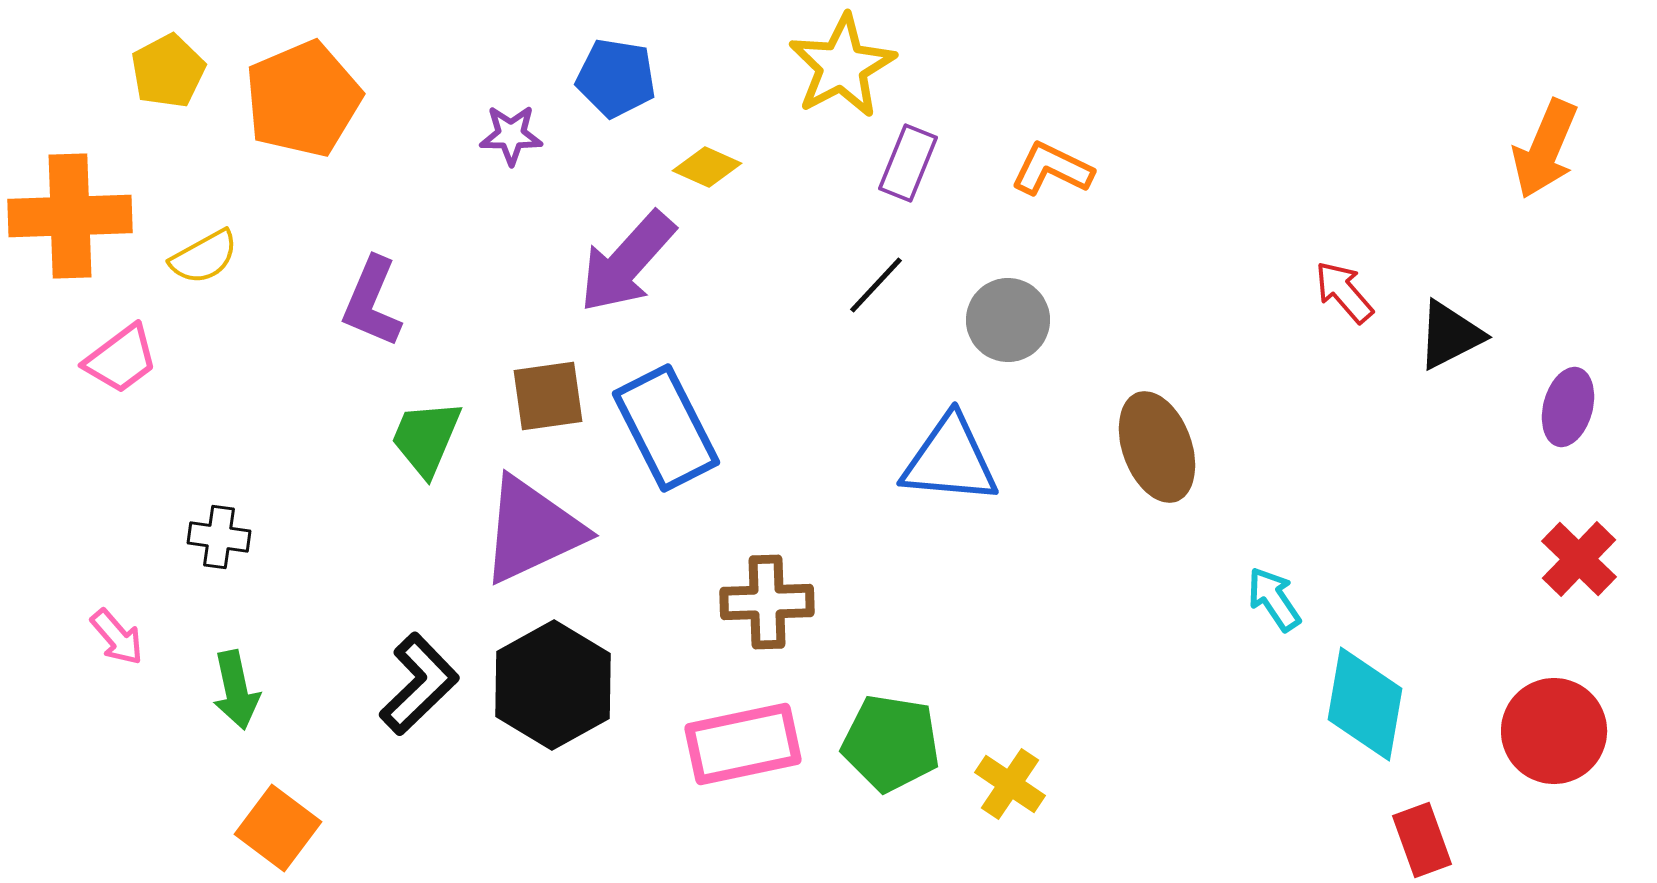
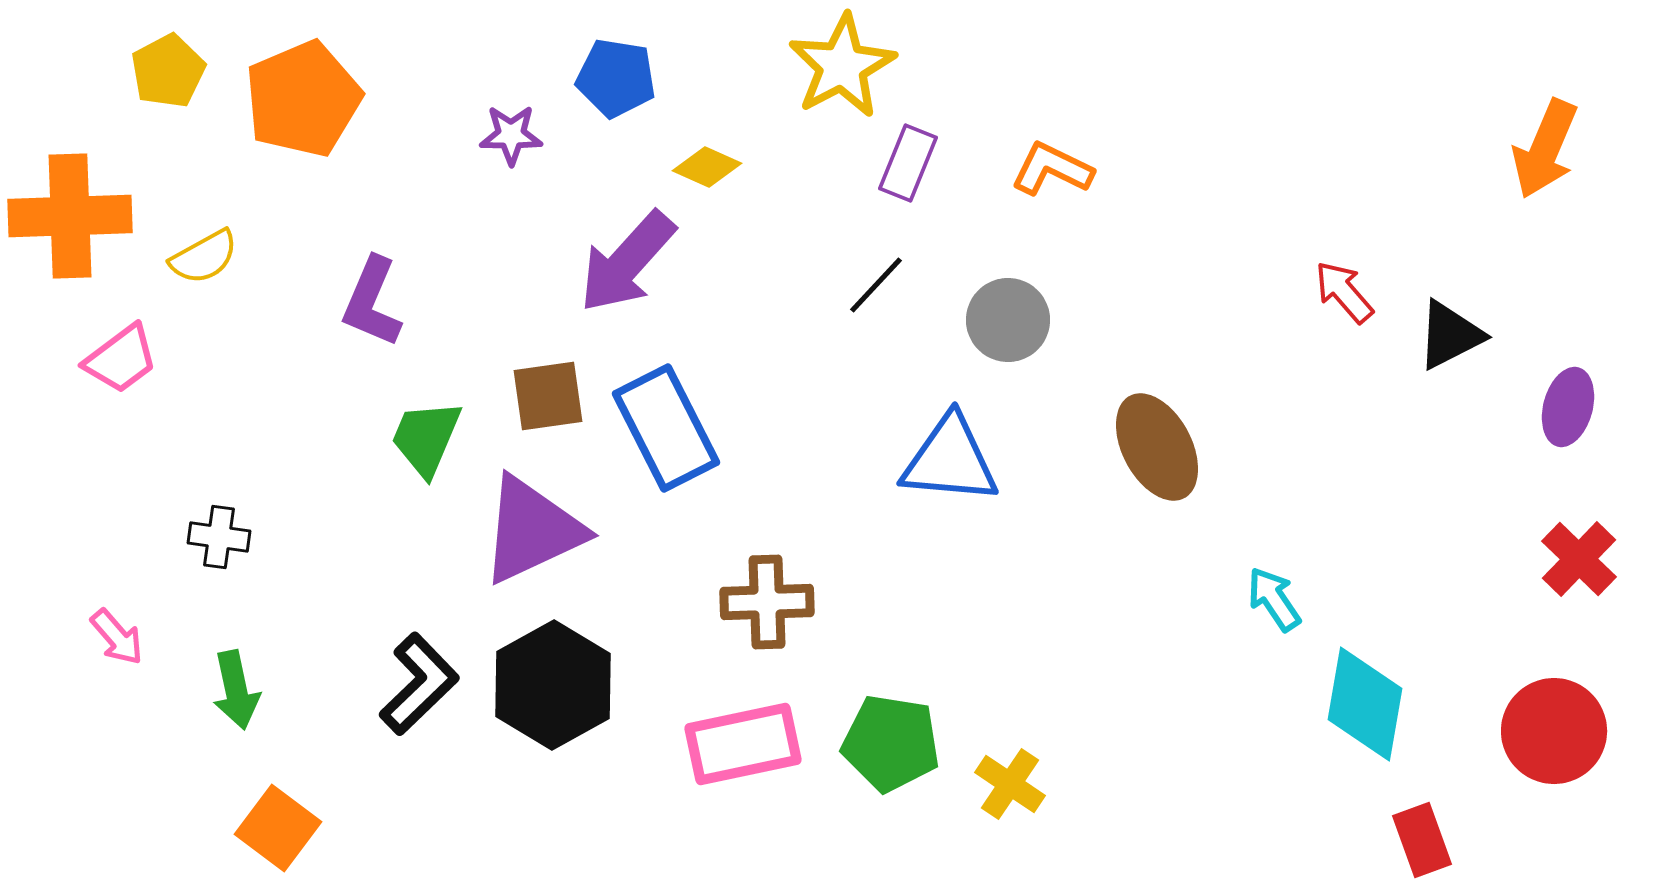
brown ellipse: rotated 8 degrees counterclockwise
